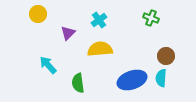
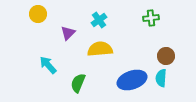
green cross: rotated 28 degrees counterclockwise
green semicircle: rotated 30 degrees clockwise
